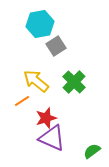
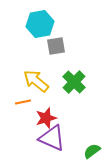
gray square: rotated 24 degrees clockwise
orange line: moved 1 px right, 1 px down; rotated 21 degrees clockwise
